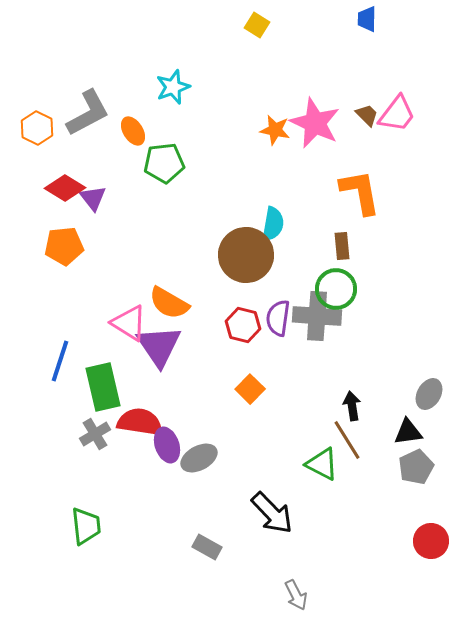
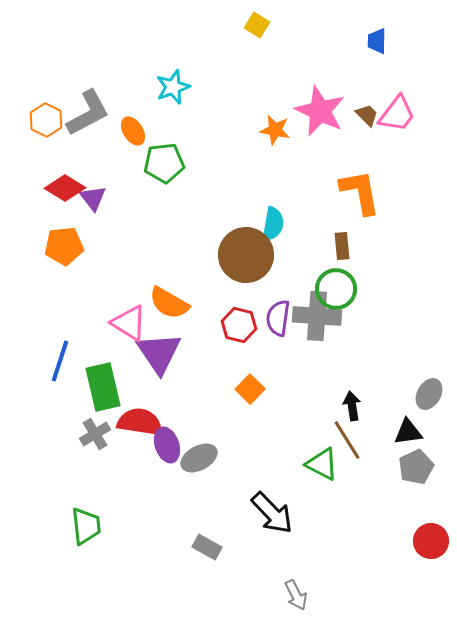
blue trapezoid at (367, 19): moved 10 px right, 22 px down
pink star at (315, 123): moved 5 px right, 12 px up
orange hexagon at (37, 128): moved 9 px right, 8 px up
red hexagon at (243, 325): moved 4 px left
purple triangle at (159, 346): moved 7 px down
